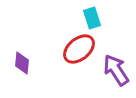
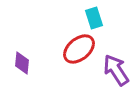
cyan rectangle: moved 2 px right
